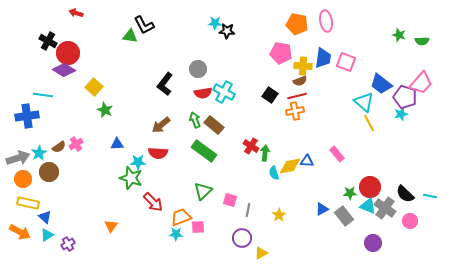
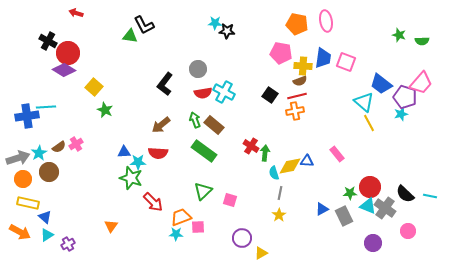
cyan line at (43, 95): moved 3 px right, 12 px down; rotated 12 degrees counterclockwise
blue triangle at (117, 144): moved 7 px right, 8 px down
gray line at (248, 210): moved 32 px right, 17 px up
gray rectangle at (344, 216): rotated 12 degrees clockwise
pink circle at (410, 221): moved 2 px left, 10 px down
